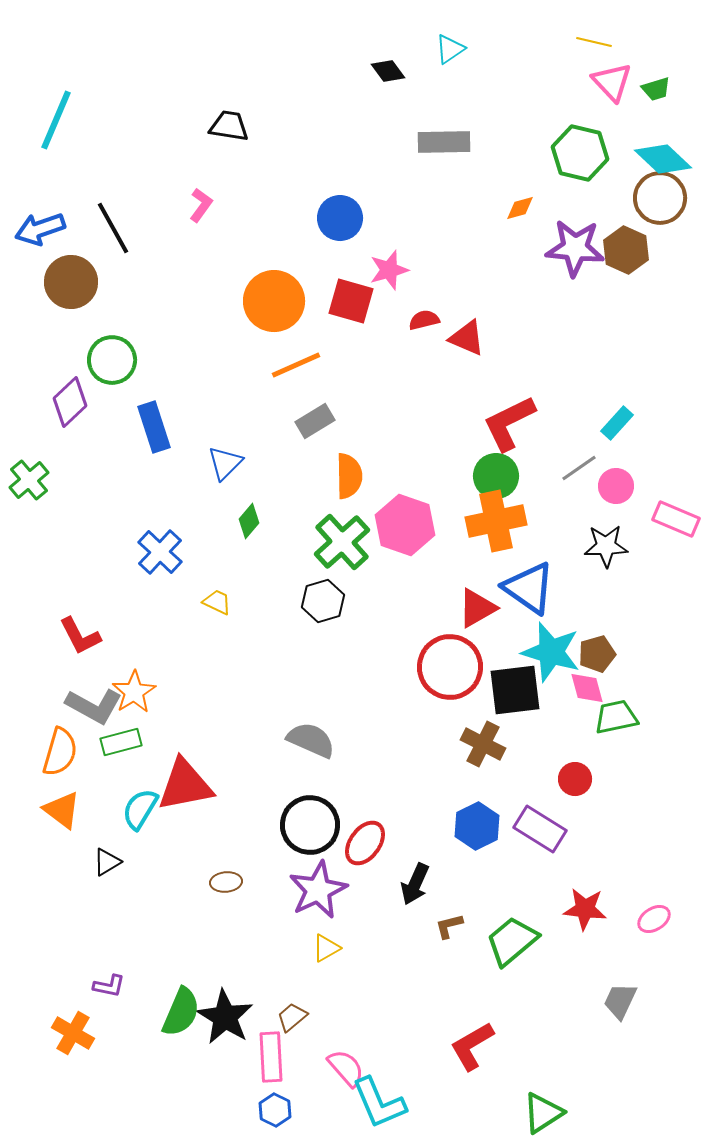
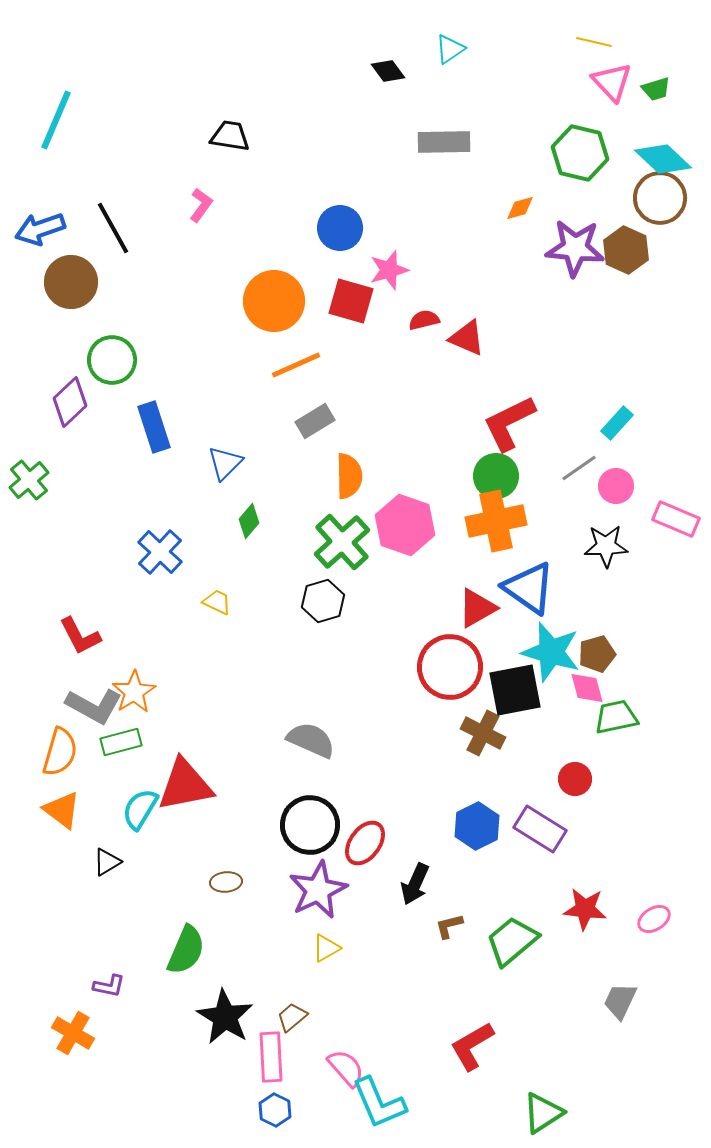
black trapezoid at (229, 126): moved 1 px right, 10 px down
blue circle at (340, 218): moved 10 px down
black square at (515, 690): rotated 4 degrees counterclockwise
brown cross at (483, 744): moved 11 px up
green semicircle at (181, 1012): moved 5 px right, 62 px up
